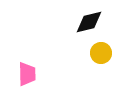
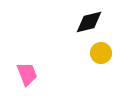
pink trapezoid: rotated 20 degrees counterclockwise
